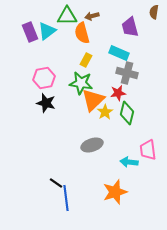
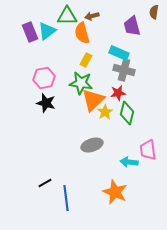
purple trapezoid: moved 2 px right, 1 px up
gray cross: moved 3 px left, 3 px up
black line: moved 11 px left; rotated 64 degrees counterclockwise
orange star: rotated 30 degrees counterclockwise
